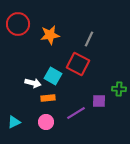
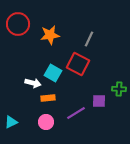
cyan square: moved 3 px up
cyan triangle: moved 3 px left
